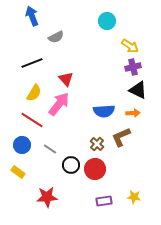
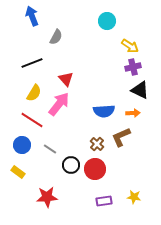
gray semicircle: rotated 35 degrees counterclockwise
black triangle: moved 2 px right
